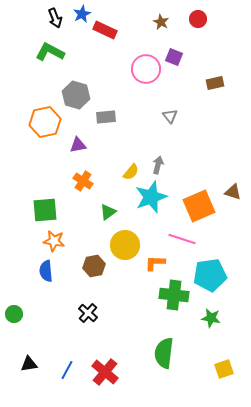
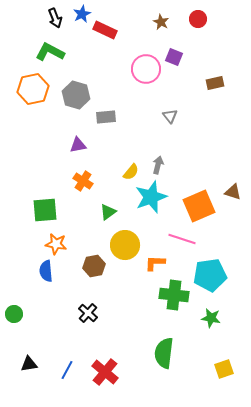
orange hexagon: moved 12 px left, 33 px up
orange star: moved 2 px right, 3 px down
